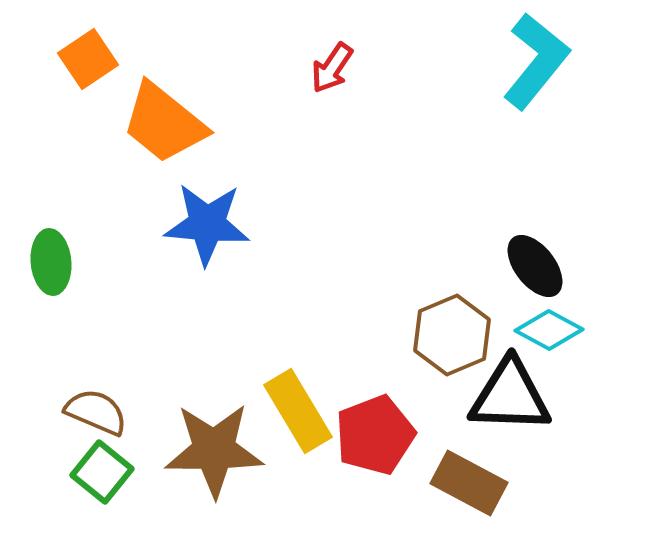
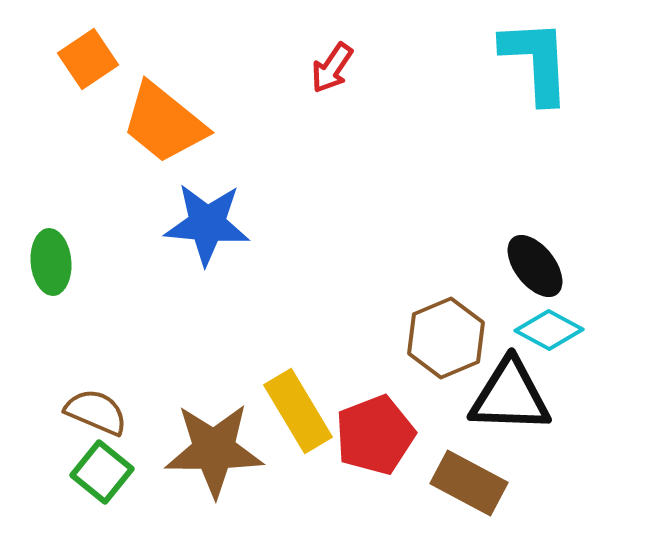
cyan L-shape: rotated 42 degrees counterclockwise
brown hexagon: moved 6 px left, 3 px down
